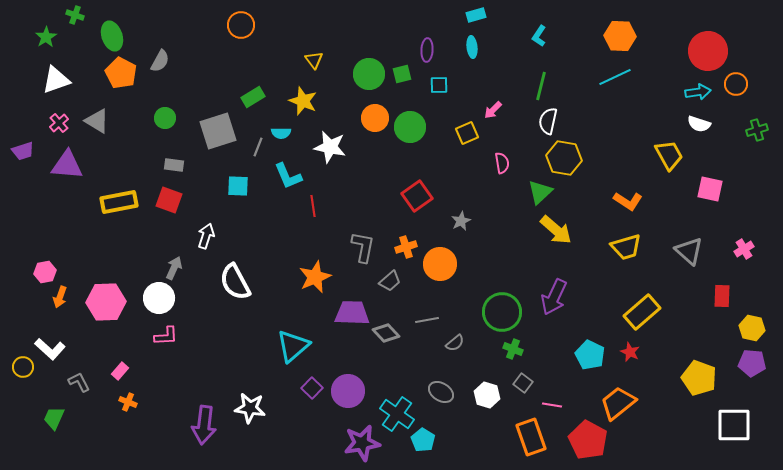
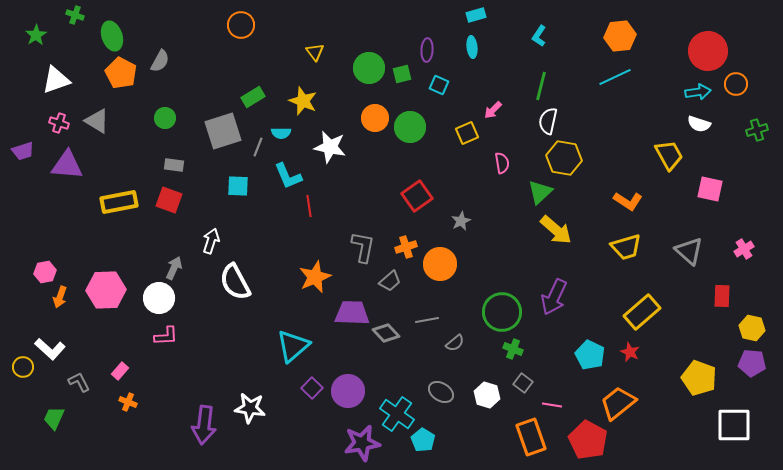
orange hexagon at (620, 36): rotated 8 degrees counterclockwise
green star at (46, 37): moved 10 px left, 2 px up
yellow triangle at (314, 60): moved 1 px right, 8 px up
green circle at (369, 74): moved 6 px up
cyan square at (439, 85): rotated 24 degrees clockwise
pink cross at (59, 123): rotated 30 degrees counterclockwise
gray square at (218, 131): moved 5 px right
red line at (313, 206): moved 4 px left
white arrow at (206, 236): moved 5 px right, 5 px down
pink hexagon at (106, 302): moved 12 px up
